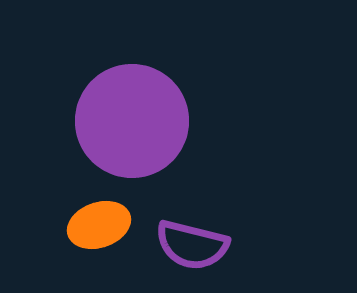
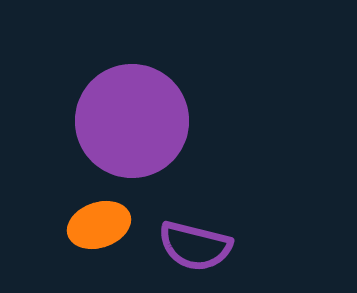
purple semicircle: moved 3 px right, 1 px down
